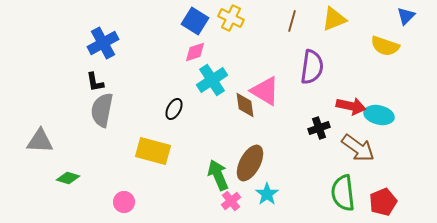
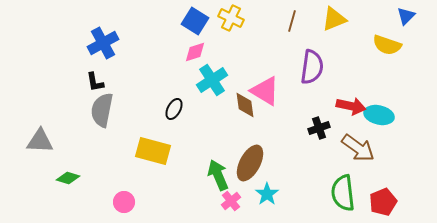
yellow semicircle: moved 2 px right, 1 px up
